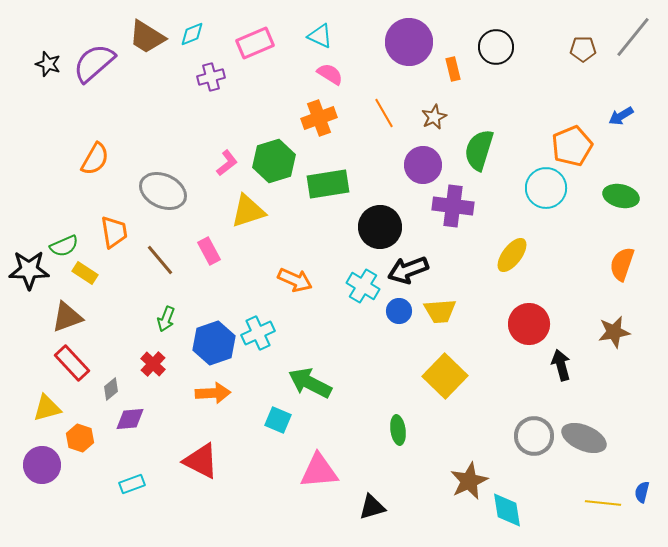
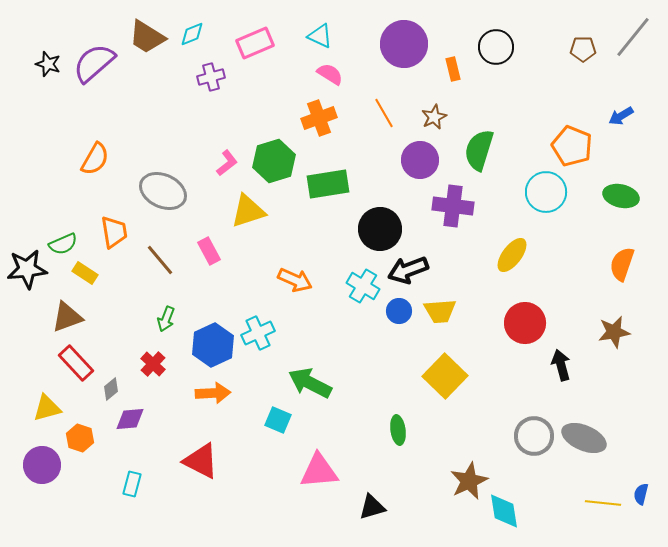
purple circle at (409, 42): moved 5 px left, 2 px down
orange pentagon at (572, 146): rotated 27 degrees counterclockwise
purple circle at (423, 165): moved 3 px left, 5 px up
cyan circle at (546, 188): moved 4 px down
black circle at (380, 227): moved 2 px down
green semicircle at (64, 246): moved 1 px left, 2 px up
black star at (29, 270): moved 2 px left, 1 px up; rotated 6 degrees counterclockwise
red circle at (529, 324): moved 4 px left, 1 px up
blue hexagon at (214, 343): moved 1 px left, 2 px down; rotated 6 degrees counterclockwise
red rectangle at (72, 363): moved 4 px right
cyan rectangle at (132, 484): rotated 55 degrees counterclockwise
blue semicircle at (642, 492): moved 1 px left, 2 px down
cyan diamond at (507, 510): moved 3 px left, 1 px down
